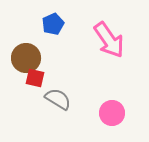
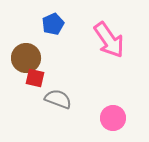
gray semicircle: rotated 12 degrees counterclockwise
pink circle: moved 1 px right, 5 px down
